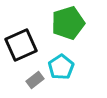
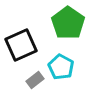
green pentagon: rotated 20 degrees counterclockwise
cyan pentagon: rotated 10 degrees counterclockwise
